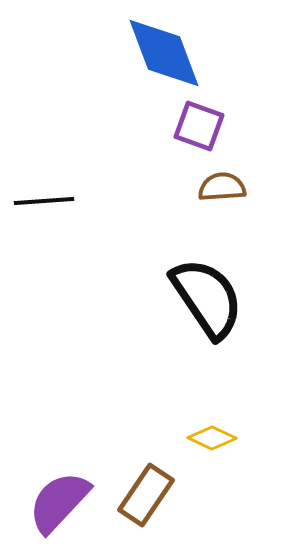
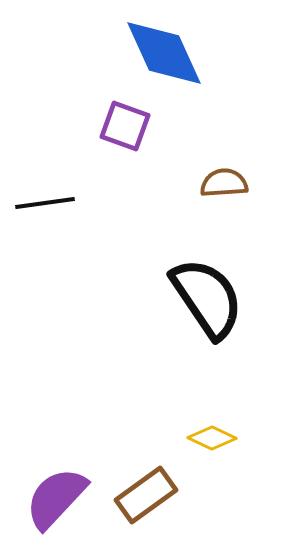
blue diamond: rotated 4 degrees counterclockwise
purple square: moved 74 px left
brown semicircle: moved 2 px right, 4 px up
black line: moved 1 px right, 2 px down; rotated 4 degrees counterclockwise
brown rectangle: rotated 20 degrees clockwise
purple semicircle: moved 3 px left, 4 px up
